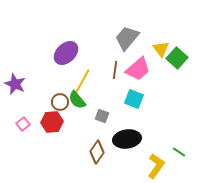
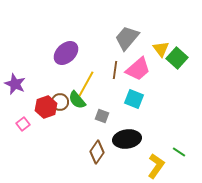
yellow line: moved 4 px right, 2 px down
red hexagon: moved 6 px left, 15 px up; rotated 15 degrees counterclockwise
